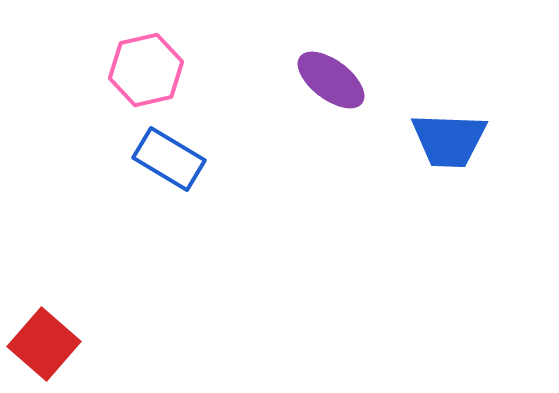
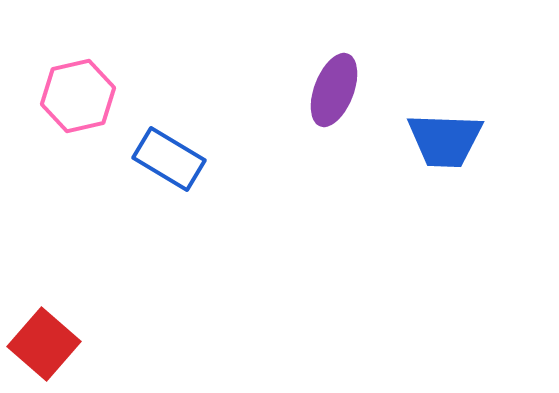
pink hexagon: moved 68 px left, 26 px down
purple ellipse: moved 3 px right, 10 px down; rotated 74 degrees clockwise
blue trapezoid: moved 4 px left
